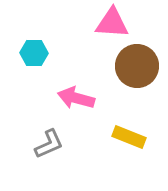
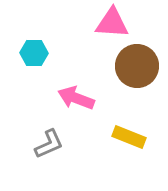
pink arrow: rotated 6 degrees clockwise
